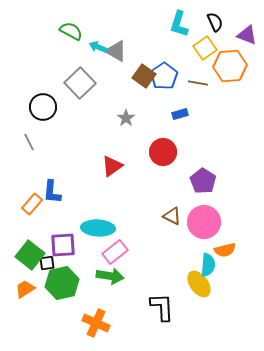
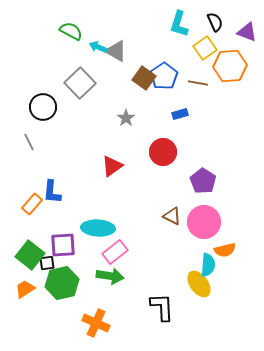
purple triangle: moved 3 px up
brown square: moved 2 px down
